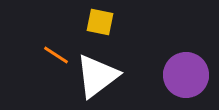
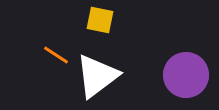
yellow square: moved 2 px up
